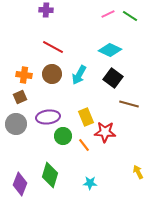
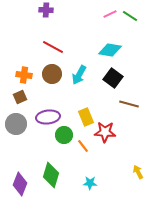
pink line: moved 2 px right
cyan diamond: rotated 15 degrees counterclockwise
green circle: moved 1 px right, 1 px up
orange line: moved 1 px left, 1 px down
green diamond: moved 1 px right
